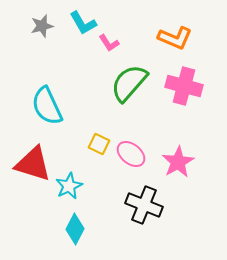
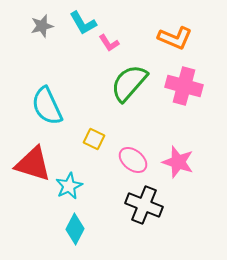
yellow square: moved 5 px left, 5 px up
pink ellipse: moved 2 px right, 6 px down
pink star: rotated 24 degrees counterclockwise
